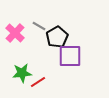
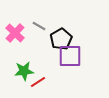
black pentagon: moved 4 px right, 2 px down
green star: moved 2 px right, 2 px up
